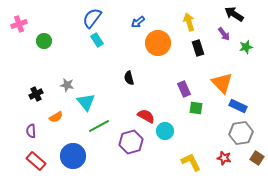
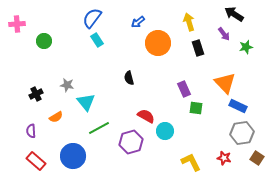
pink cross: moved 2 px left; rotated 14 degrees clockwise
orange triangle: moved 3 px right
green line: moved 2 px down
gray hexagon: moved 1 px right
